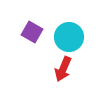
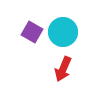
cyan circle: moved 6 px left, 5 px up
